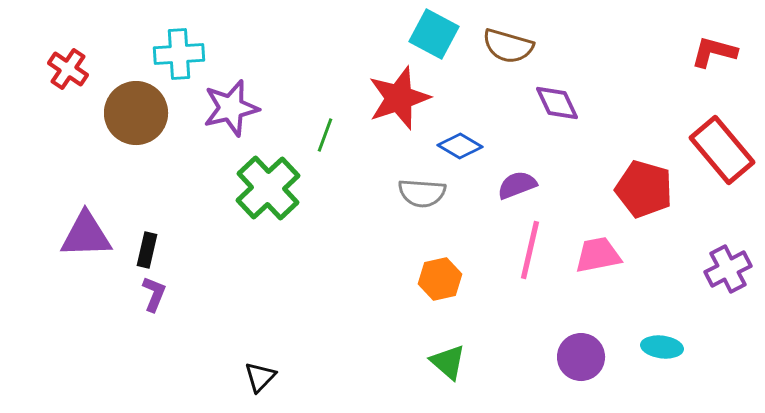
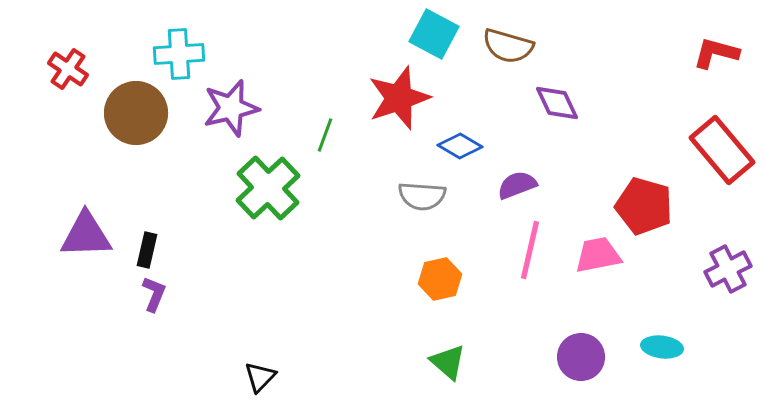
red L-shape: moved 2 px right, 1 px down
red pentagon: moved 17 px down
gray semicircle: moved 3 px down
